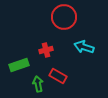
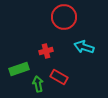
red cross: moved 1 px down
green rectangle: moved 4 px down
red rectangle: moved 1 px right, 1 px down
